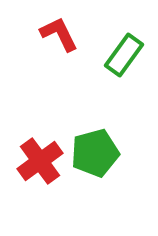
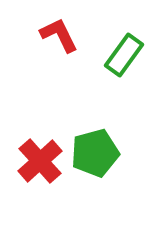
red L-shape: moved 1 px down
red cross: rotated 6 degrees counterclockwise
